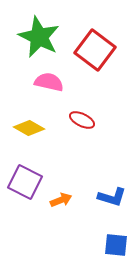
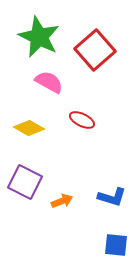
red square: rotated 12 degrees clockwise
pink semicircle: rotated 16 degrees clockwise
orange arrow: moved 1 px right, 1 px down
